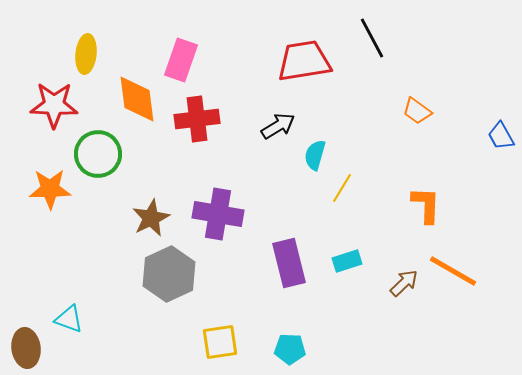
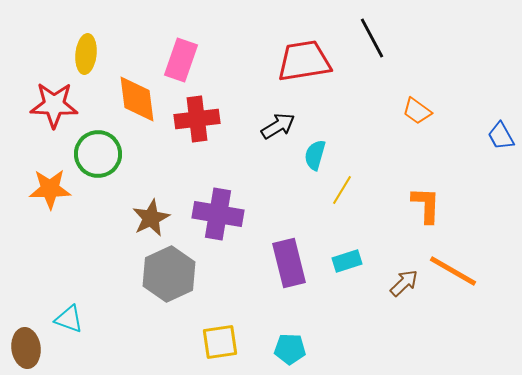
yellow line: moved 2 px down
